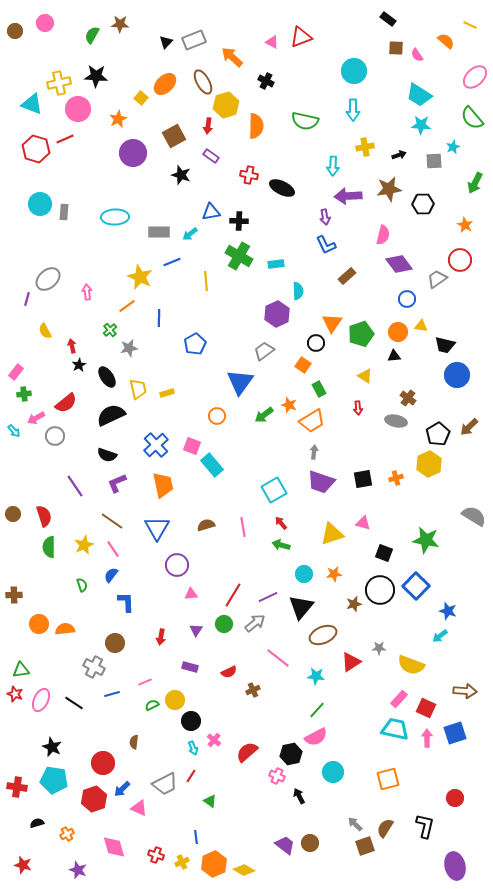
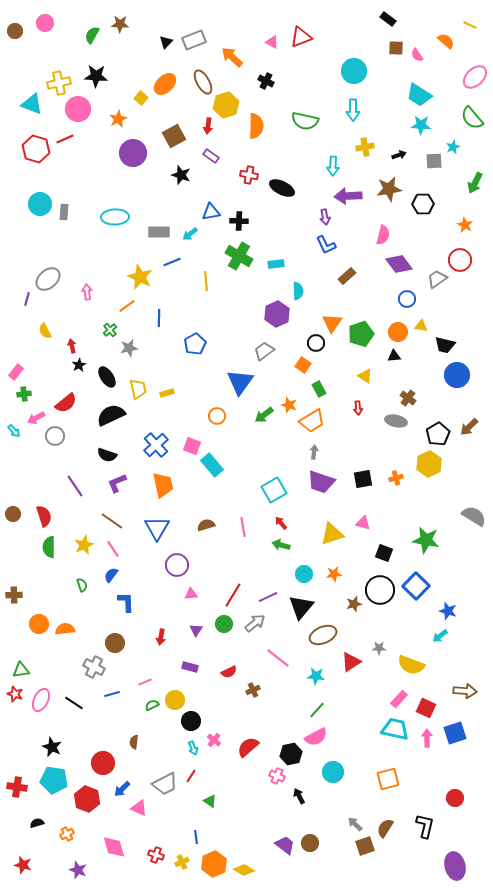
red semicircle at (247, 752): moved 1 px right, 5 px up
red hexagon at (94, 799): moved 7 px left; rotated 20 degrees counterclockwise
